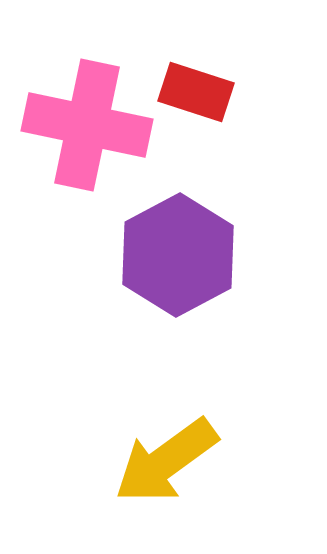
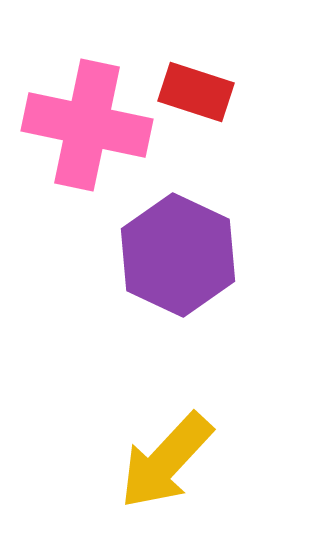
purple hexagon: rotated 7 degrees counterclockwise
yellow arrow: rotated 11 degrees counterclockwise
